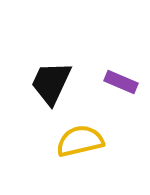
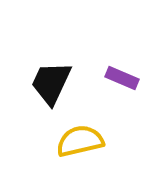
purple rectangle: moved 1 px right, 4 px up
